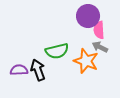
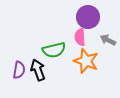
purple circle: moved 1 px down
pink semicircle: moved 19 px left, 7 px down
gray arrow: moved 8 px right, 7 px up
green semicircle: moved 3 px left, 1 px up
purple semicircle: rotated 102 degrees clockwise
